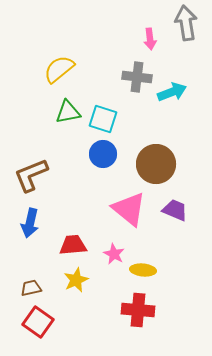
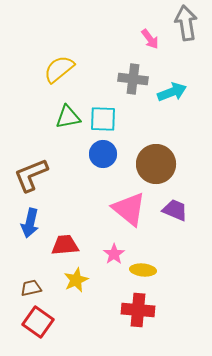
pink arrow: rotated 30 degrees counterclockwise
gray cross: moved 4 px left, 2 px down
green triangle: moved 5 px down
cyan square: rotated 16 degrees counterclockwise
red trapezoid: moved 8 px left
pink star: rotated 10 degrees clockwise
